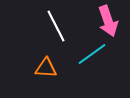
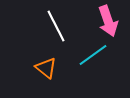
cyan line: moved 1 px right, 1 px down
orange triangle: rotated 35 degrees clockwise
